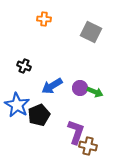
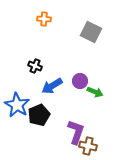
black cross: moved 11 px right
purple circle: moved 7 px up
